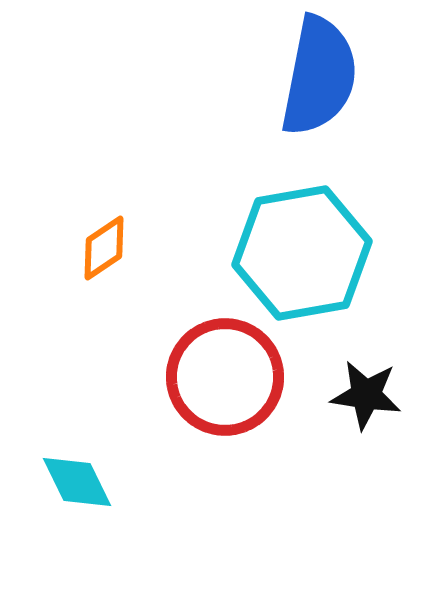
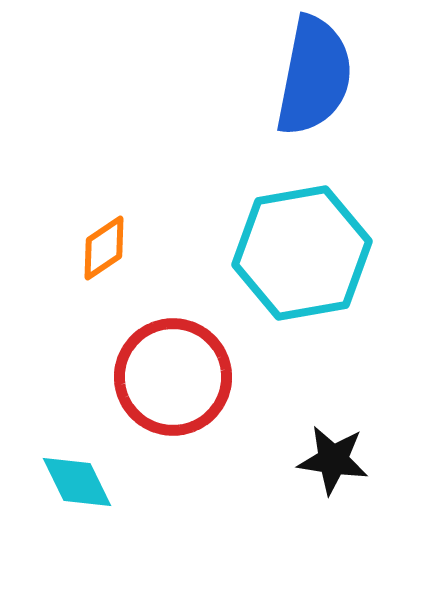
blue semicircle: moved 5 px left
red circle: moved 52 px left
black star: moved 33 px left, 65 px down
